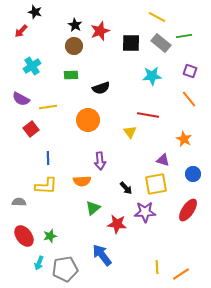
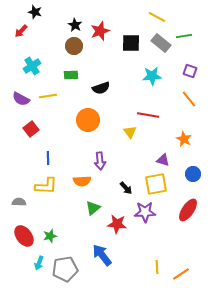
yellow line at (48, 107): moved 11 px up
